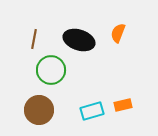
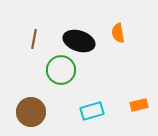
orange semicircle: rotated 30 degrees counterclockwise
black ellipse: moved 1 px down
green circle: moved 10 px right
orange rectangle: moved 16 px right
brown circle: moved 8 px left, 2 px down
